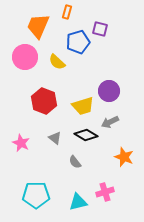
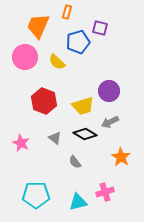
purple square: moved 1 px up
black diamond: moved 1 px left, 1 px up
orange star: moved 3 px left; rotated 12 degrees clockwise
